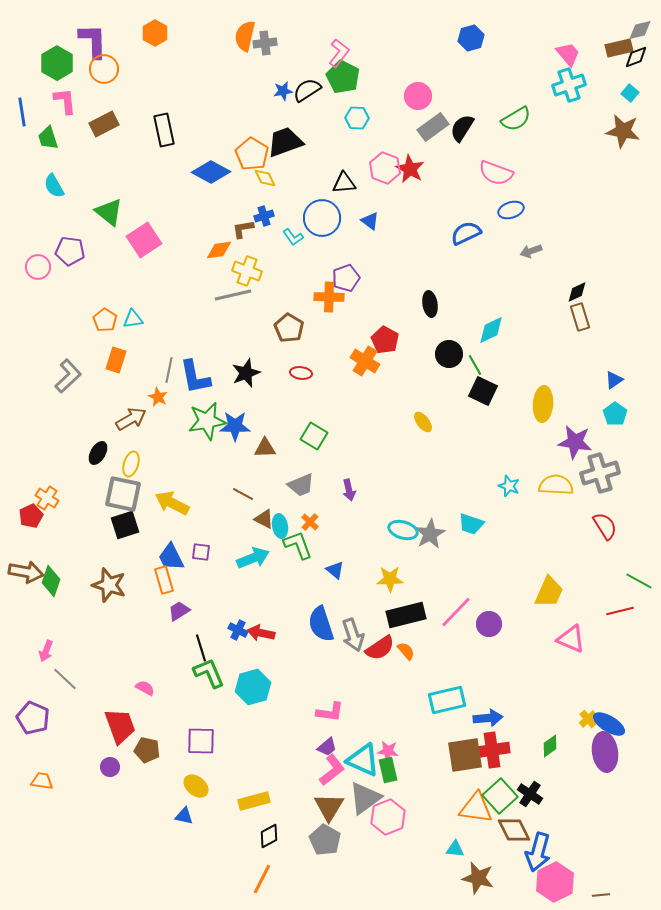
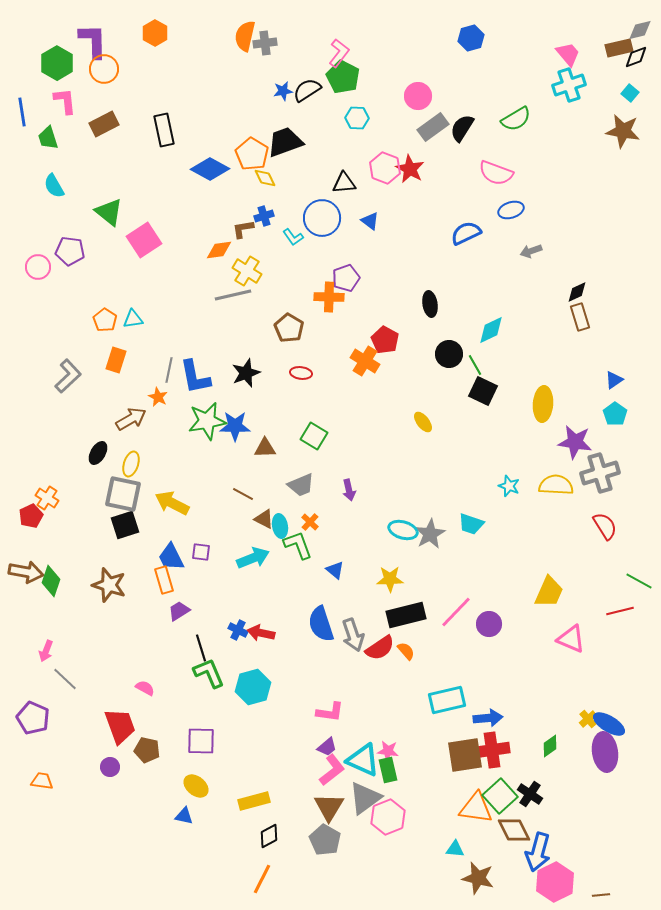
blue diamond at (211, 172): moved 1 px left, 3 px up
yellow cross at (247, 271): rotated 12 degrees clockwise
